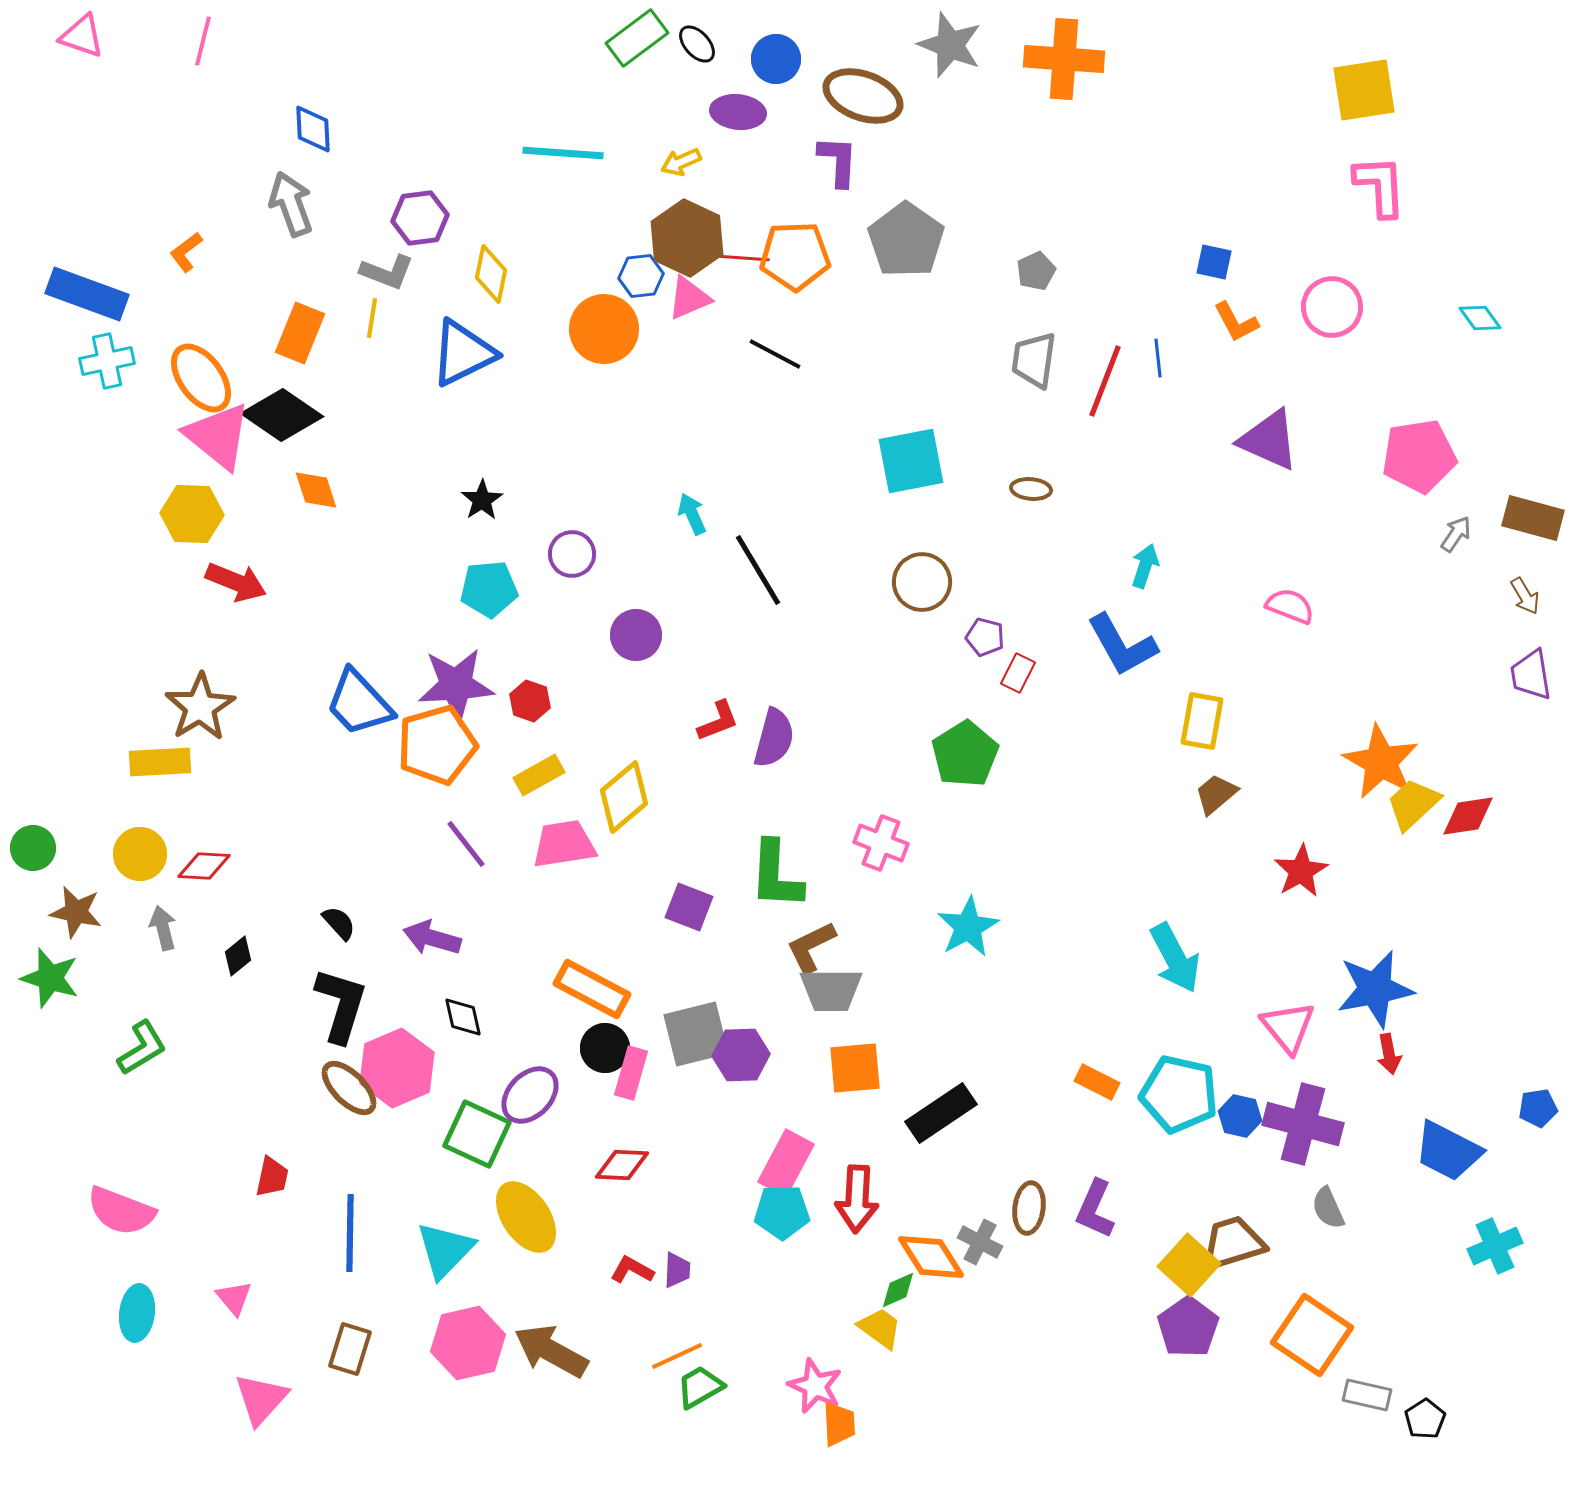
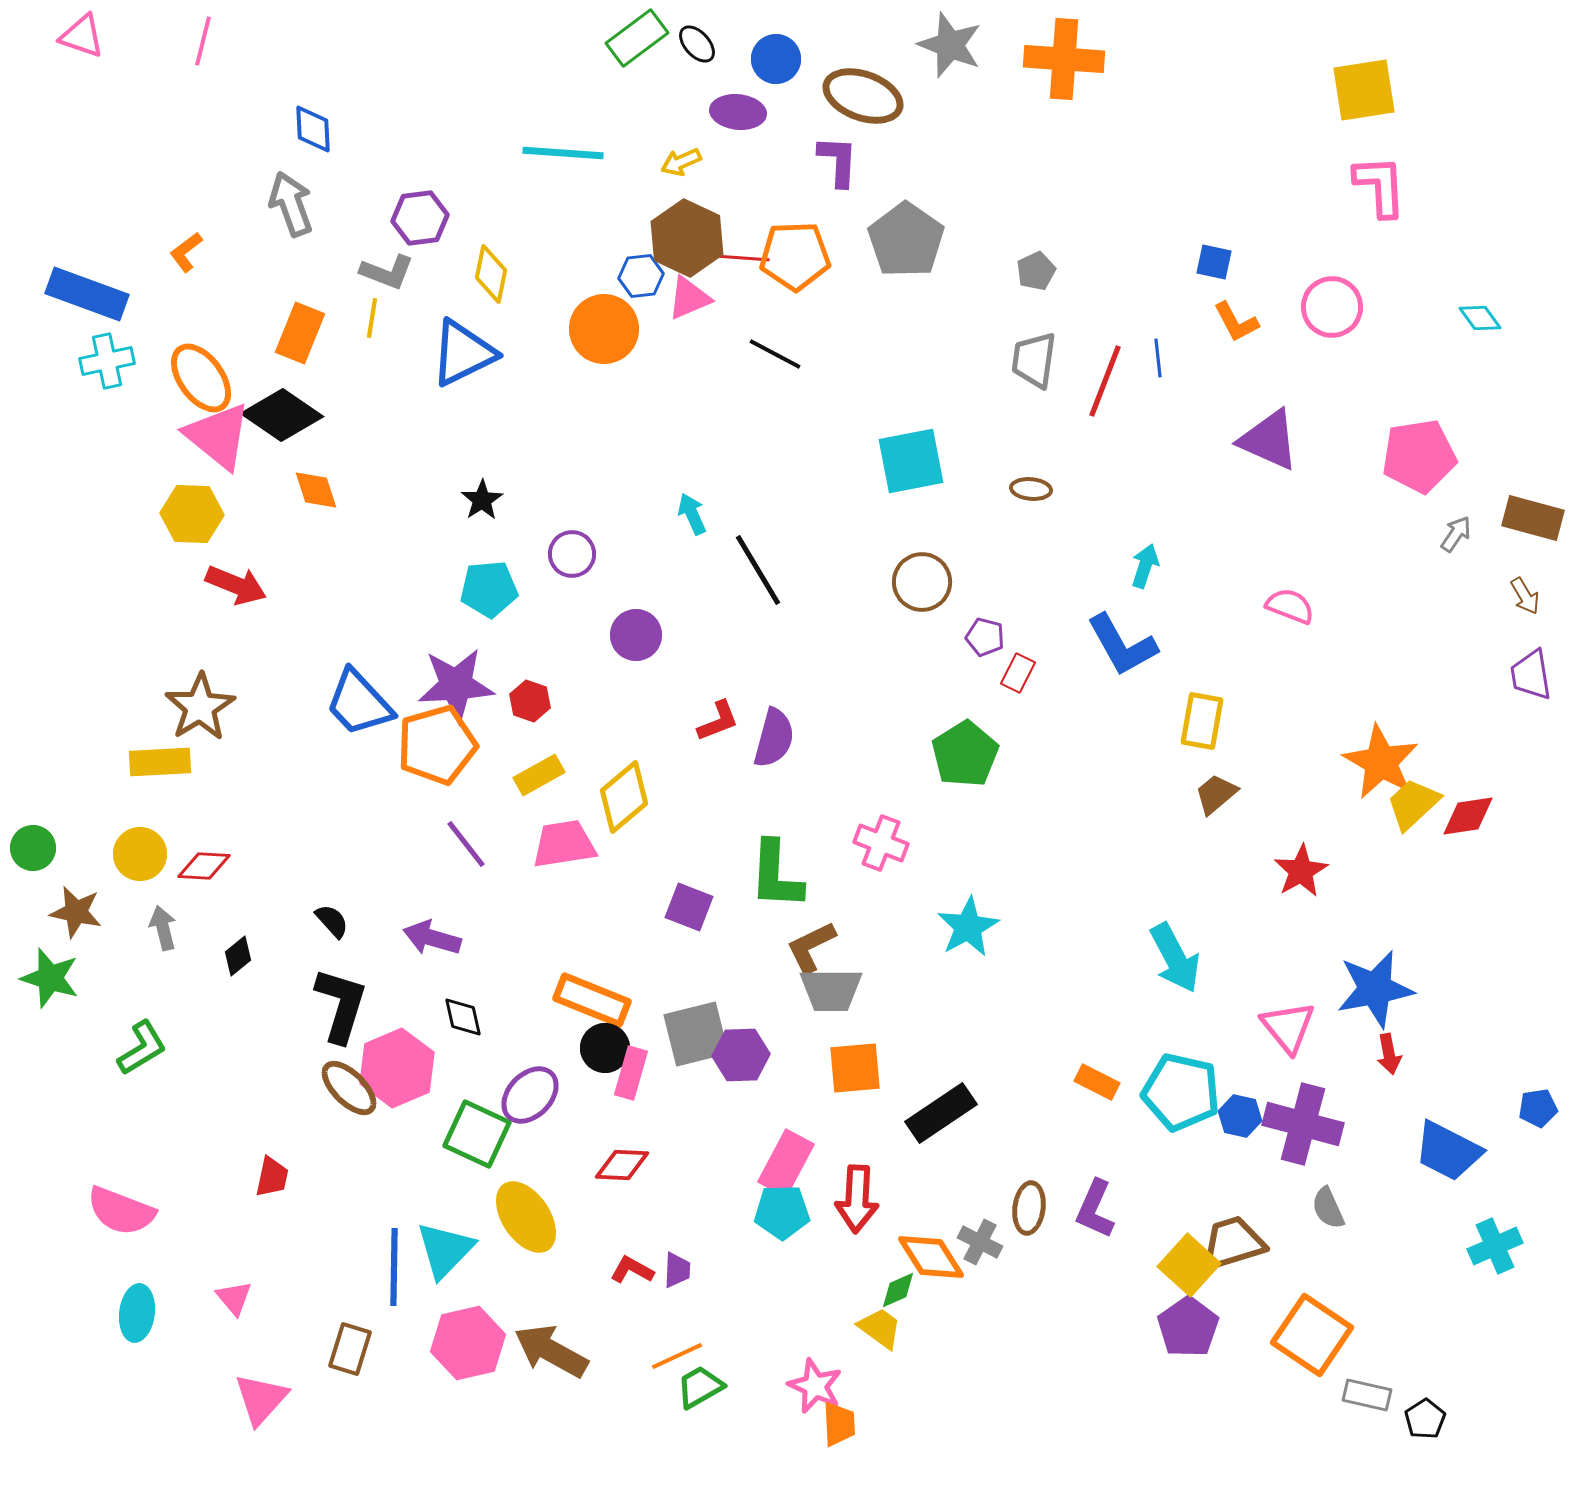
red arrow at (236, 582): moved 3 px down
black semicircle at (339, 923): moved 7 px left, 2 px up
orange rectangle at (592, 989): moved 11 px down; rotated 6 degrees counterclockwise
cyan pentagon at (1179, 1094): moved 2 px right, 2 px up
blue line at (350, 1233): moved 44 px right, 34 px down
